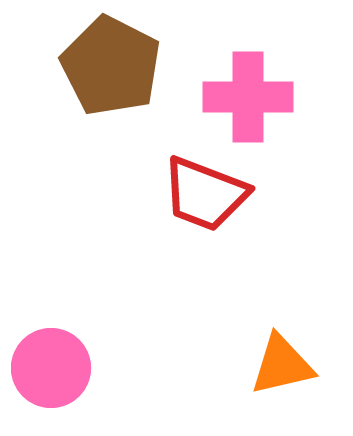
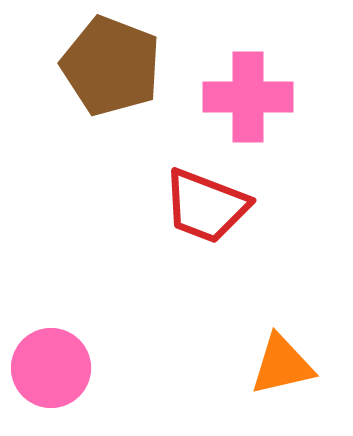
brown pentagon: rotated 6 degrees counterclockwise
red trapezoid: moved 1 px right, 12 px down
